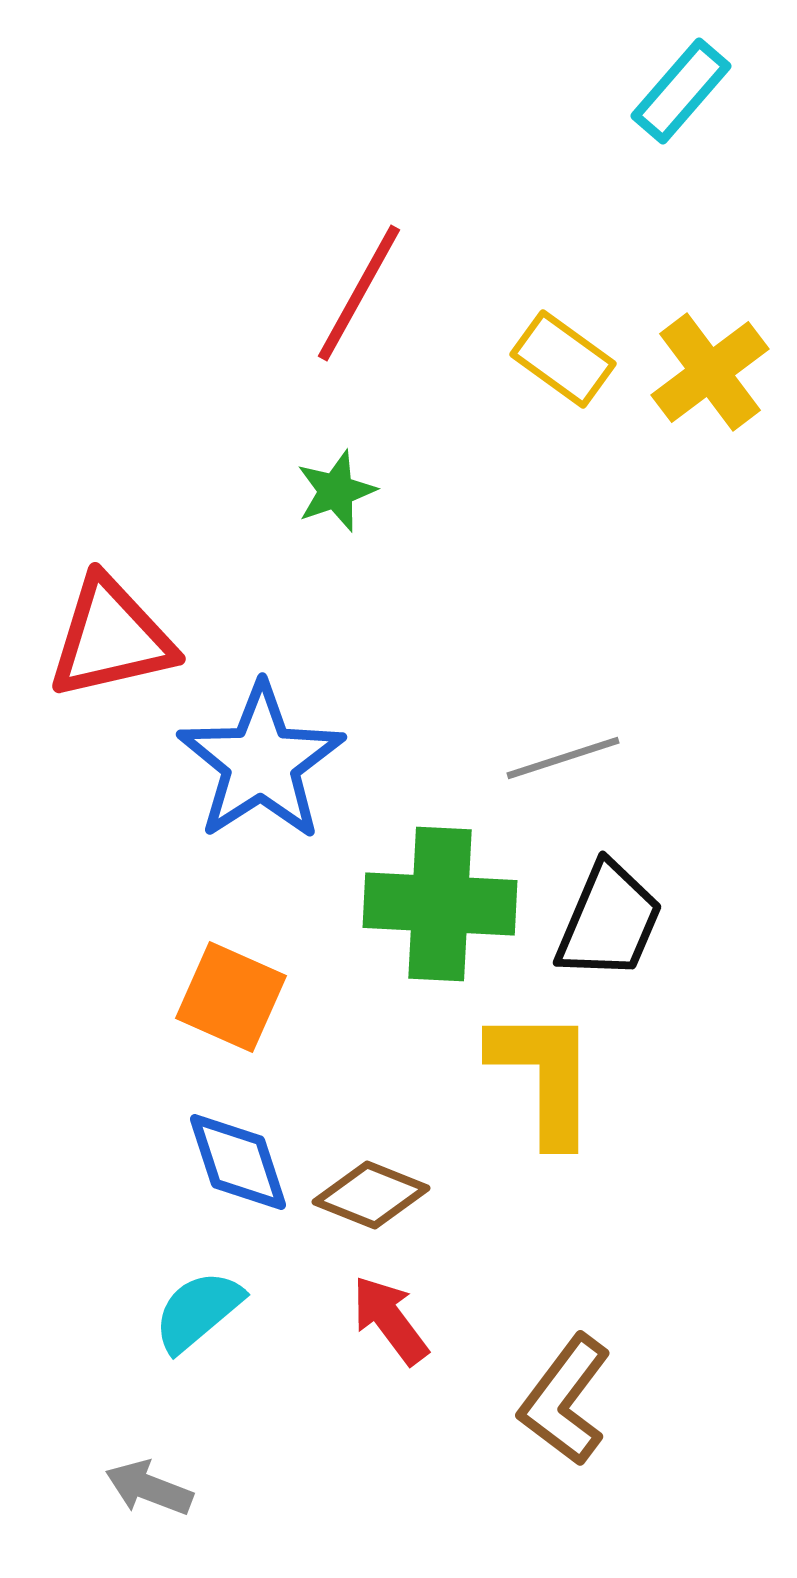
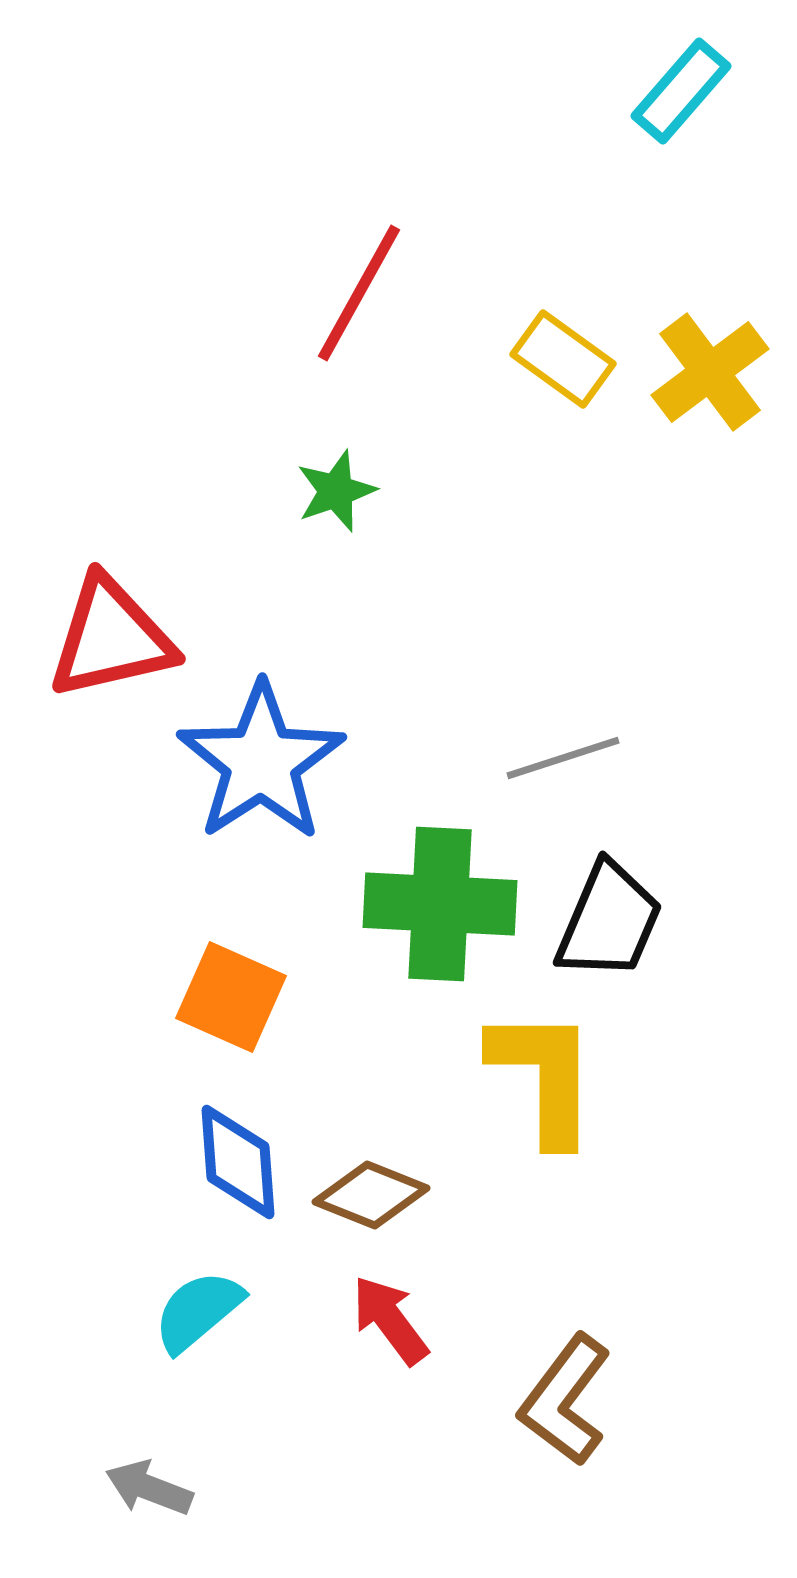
blue diamond: rotated 14 degrees clockwise
